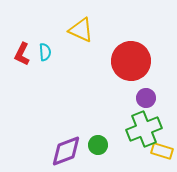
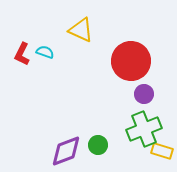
cyan semicircle: rotated 66 degrees counterclockwise
purple circle: moved 2 px left, 4 px up
